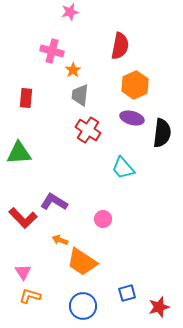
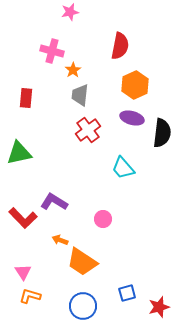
red cross: rotated 20 degrees clockwise
green triangle: rotated 8 degrees counterclockwise
